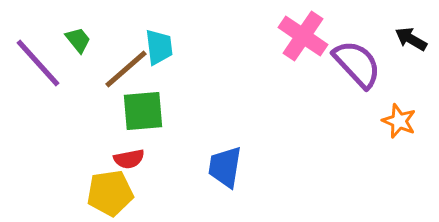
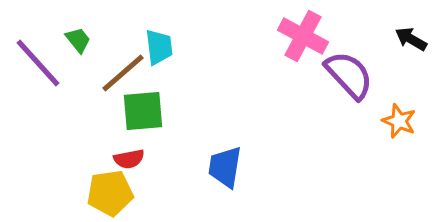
pink cross: rotated 6 degrees counterclockwise
purple semicircle: moved 8 px left, 11 px down
brown line: moved 3 px left, 4 px down
